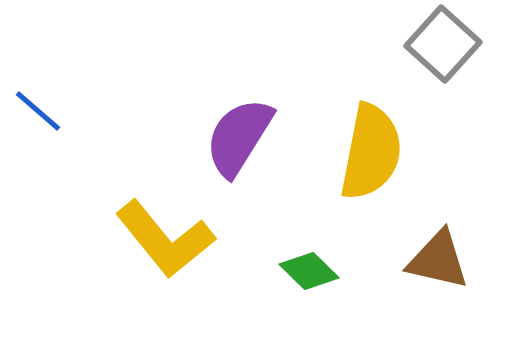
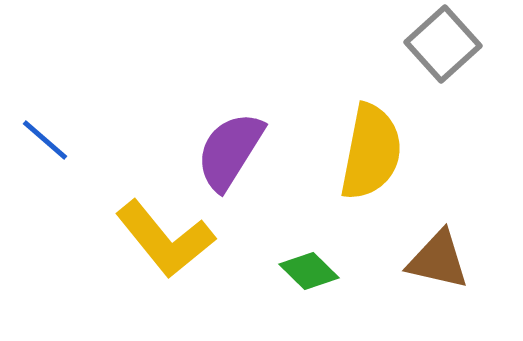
gray square: rotated 6 degrees clockwise
blue line: moved 7 px right, 29 px down
purple semicircle: moved 9 px left, 14 px down
